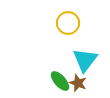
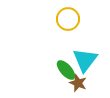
yellow circle: moved 4 px up
green ellipse: moved 6 px right, 11 px up
